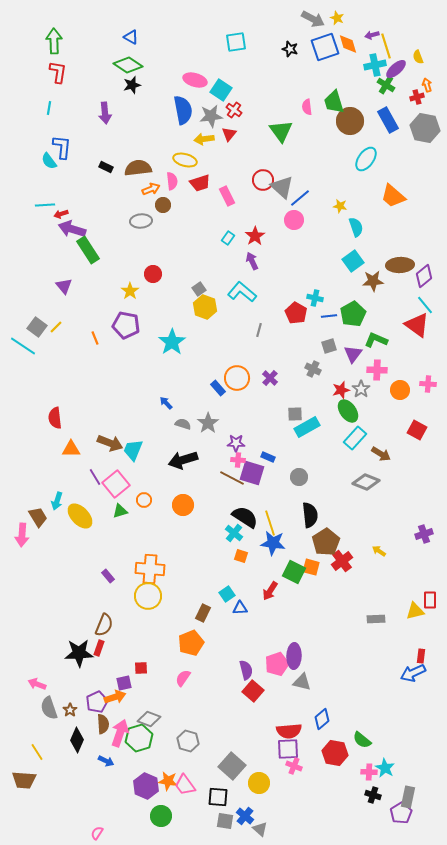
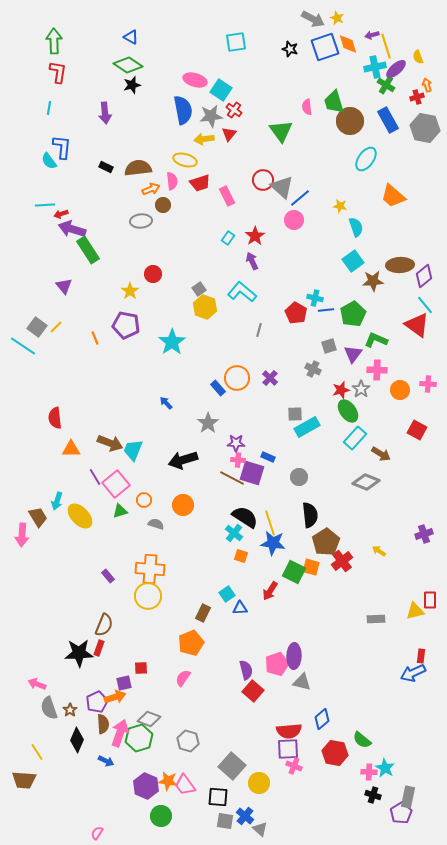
cyan cross at (375, 65): moved 2 px down
blue line at (329, 316): moved 3 px left, 6 px up
gray semicircle at (183, 424): moved 27 px left, 100 px down
